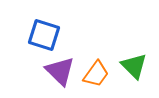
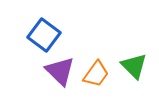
blue square: rotated 20 degrees clockwise
